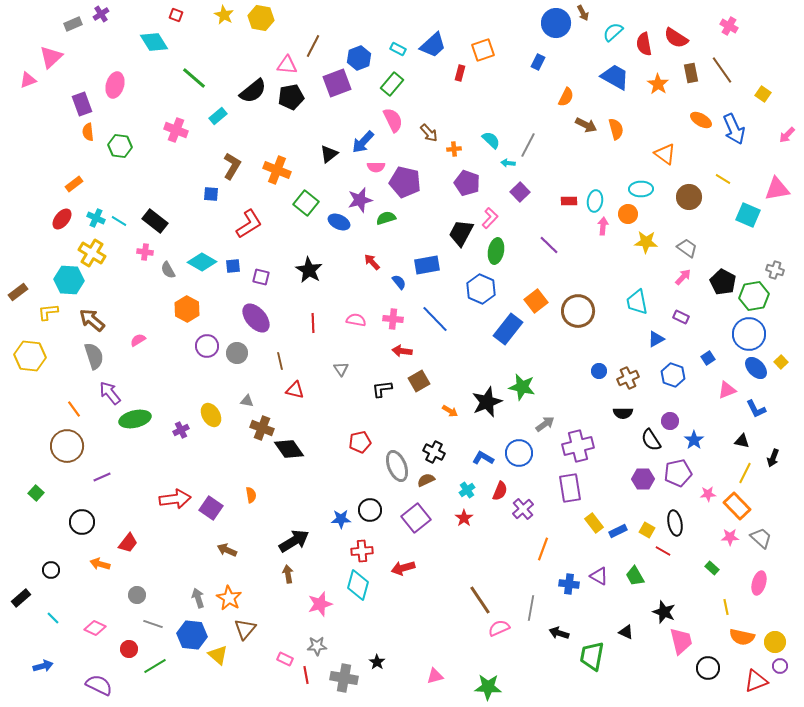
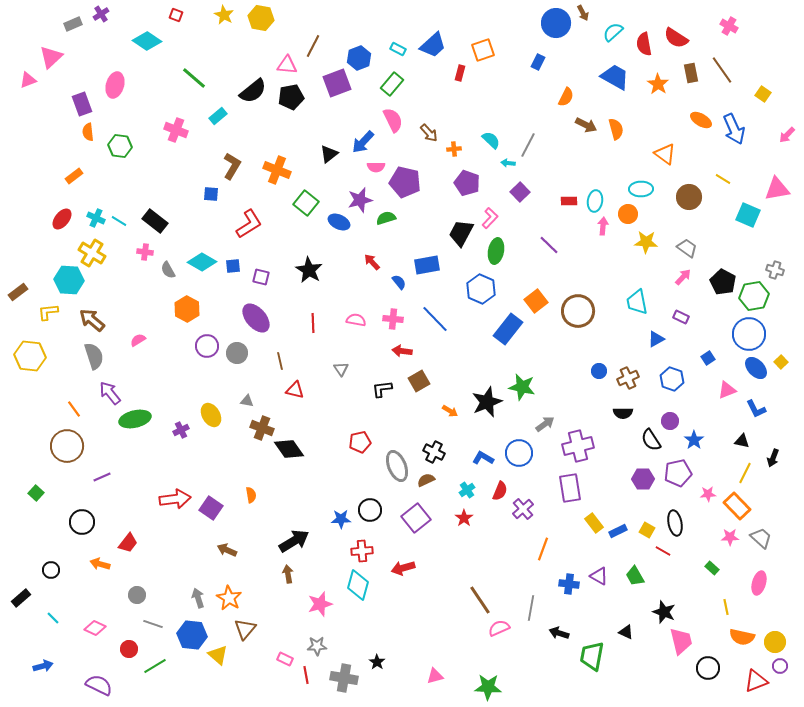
cyan diamond at (154, 42): moved 7 px left, 1 px up; rotated 24 degrees counterclockwise
orange rectangle at (74, 184): moved 8 px up
blue hexagon at (673, 375): moved 1 px left, 4 px down
